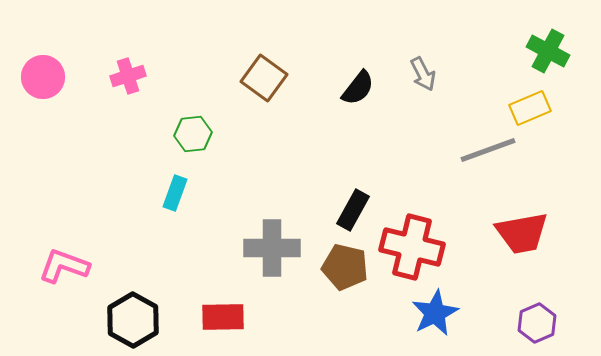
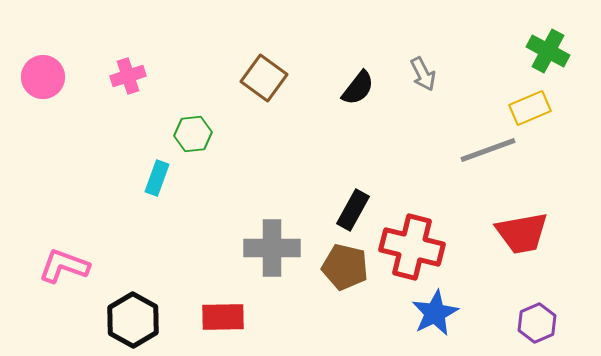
cyan rectangle: moved 18 px left, 15 px up
